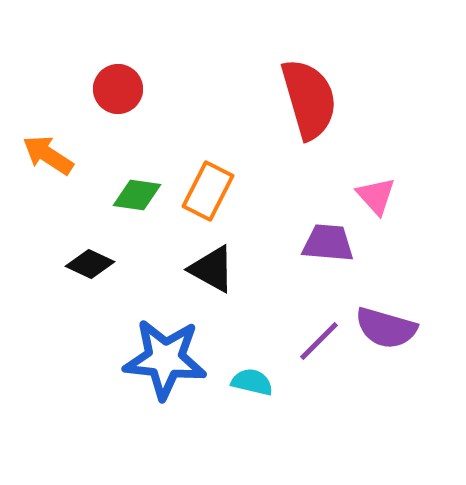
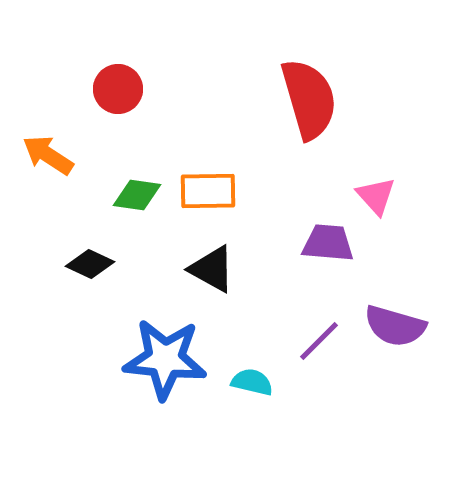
orange rectangle: rotated 62 degrees clockwise
purple semicircle: moved 9 px right, 2 px up
